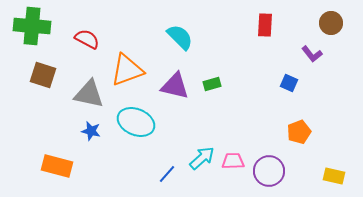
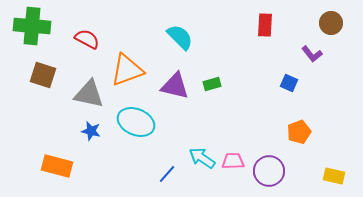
cyan arrow: rotated 104 degrees counterclockwise
